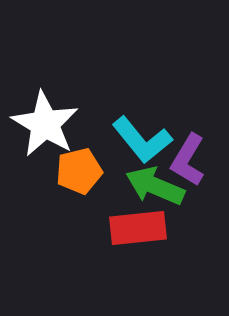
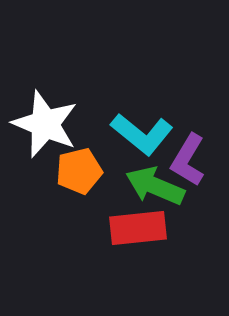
white star: rotated 8 degrees counterclockwise
cyan L-shape: moved 6 px up; rotated 12 degrees counterclockwise
